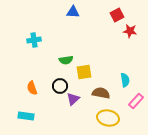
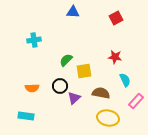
red square: moved 1 px left, 3 px down
red star: moved 15 px left, 26 px down
green semicircle: rotated 144 degrees clockwise
yellow square: moved 1 px up
cyan semicircle: rotated 16 degrees counterclockwise
orange semicircle: rotated 72 degrees counterclockwise
purple triangle: moved 1 px right, 1 px up
